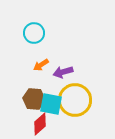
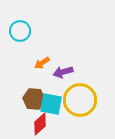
cyan circle: moved 14 px left, 2 px up
orange arrow: moved 1 px right, 2 px up
yellow circle: moved 5 px right
